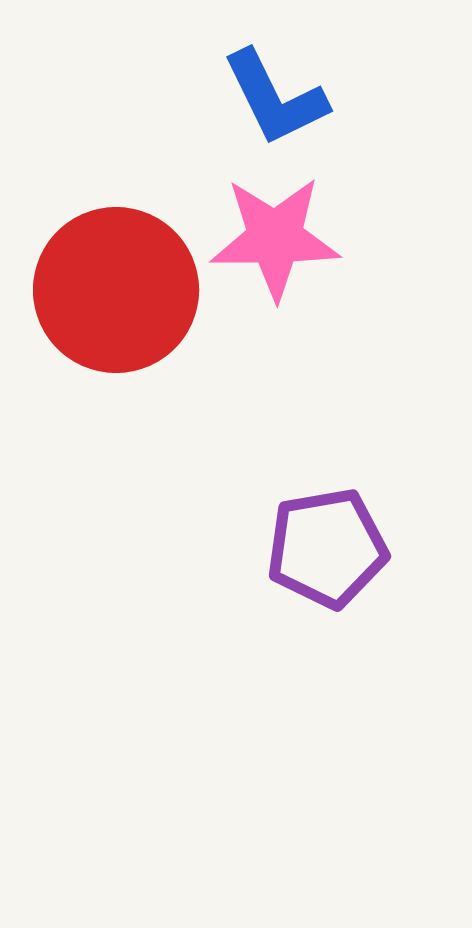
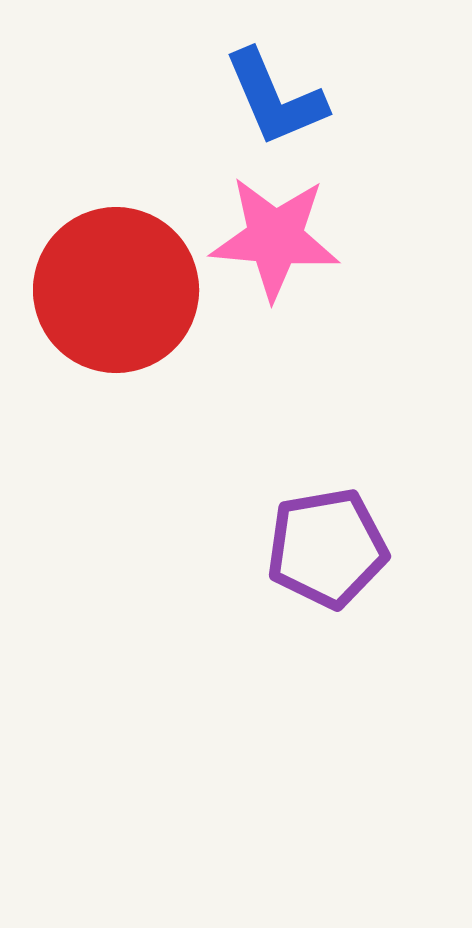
blue L-shape: rotated 3 degrees clockwise
pink star: rotated 5 degrees clockwise
